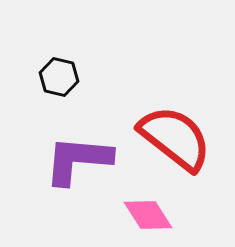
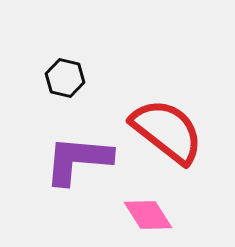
black hexagon: moved 6 px right, 1 px down
red semicircle: moved 8 px left, 7 px up
